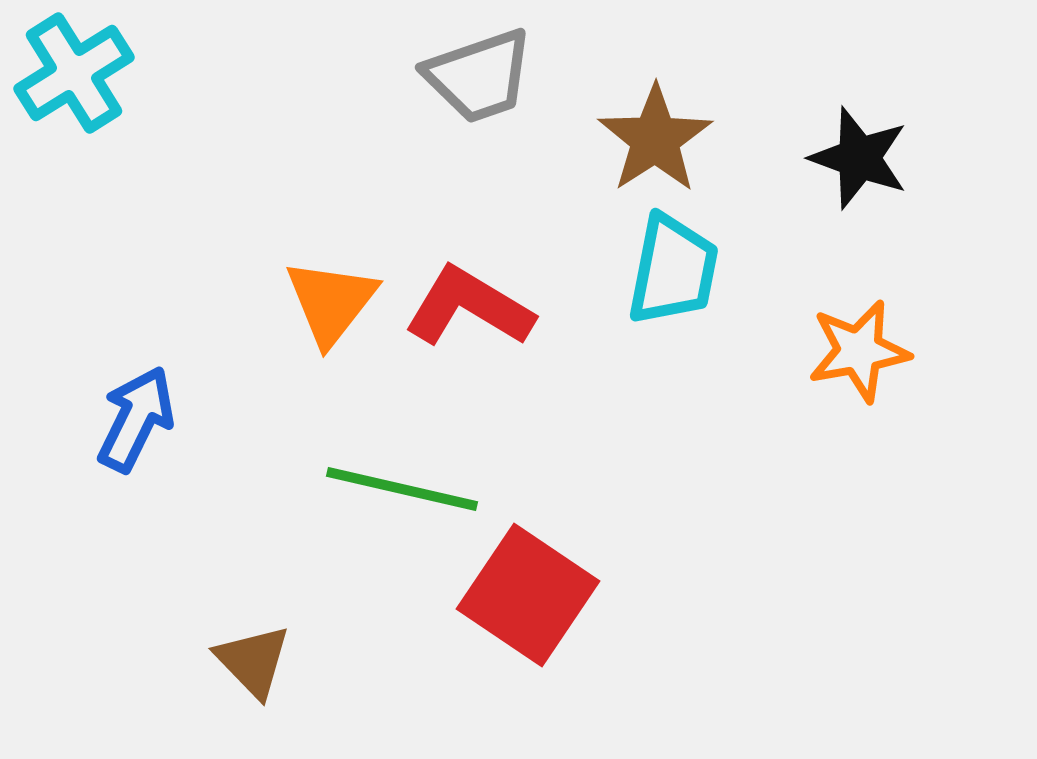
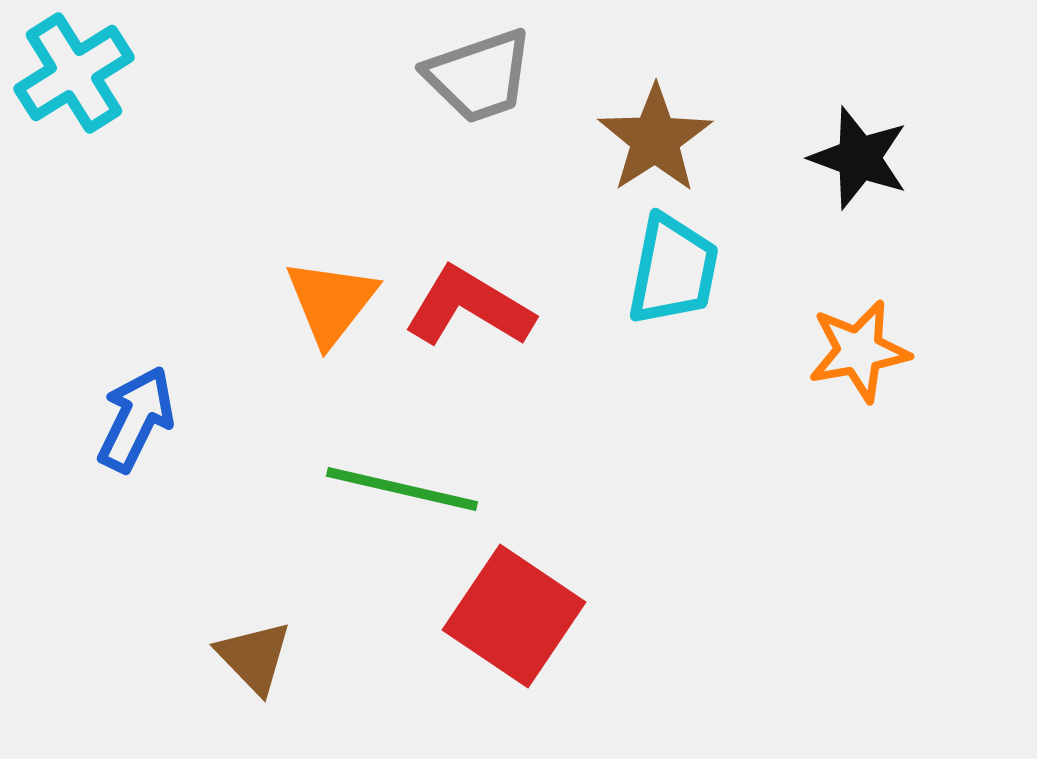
red square: moved 14 px left, 21 px down
brown triangle: moved 1 px right, 4 px up
